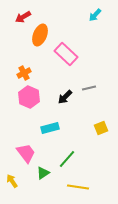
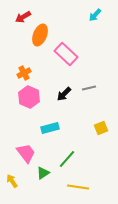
black arrow: moved 1 px left, 3 px up
